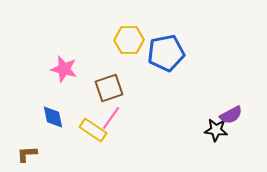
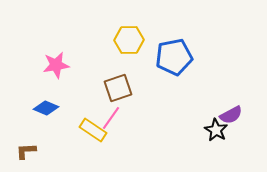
blue pentagon: moved 8 px right, 4 px down
pink star: moved 8 px left, 4 px up; rotated 24 degrees counterclockwise
brown square: moved 9 px right
blue diamond: moved 7 px left, 9 px up; rotated 55 degrees counterclockwise
black star: rotated 25 degrees clockwise
brown L-shape: moved 1 px left, 3 px up
